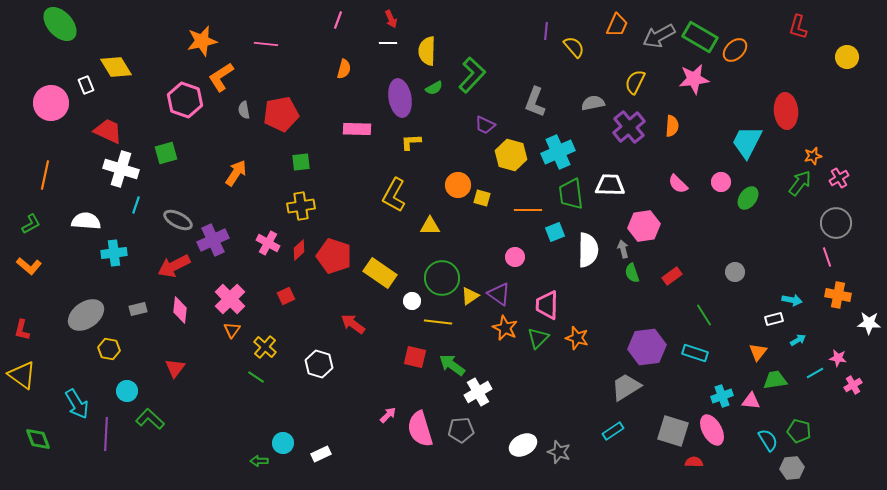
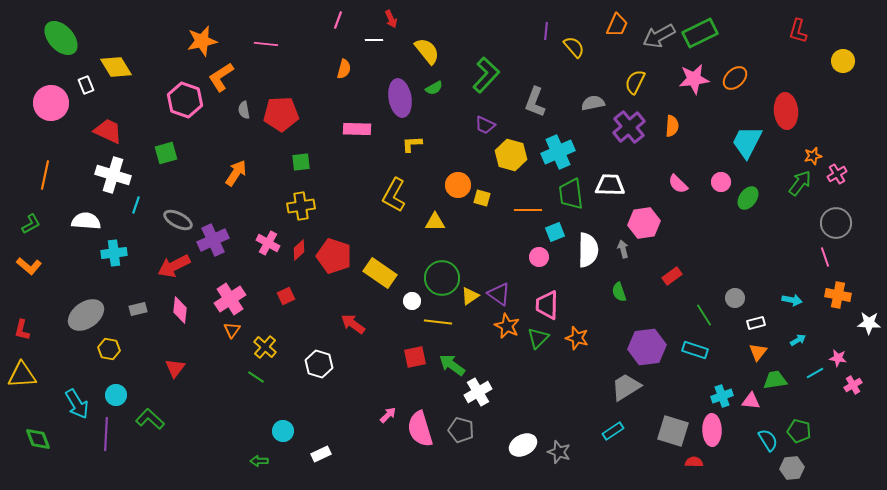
green ellipse at (60, 24): moved 1 px right, 14 px down
red L-shape at (798, 27): moved 4 px down
green rectangle at (700, 37): moved 4 px up; rotated 56 degrees counterclockwise
white line at (388, 43): moved 14 px left, 3 px up
orange ellipse at (735, 50): moved 28 px down
yellow semicircle at (427, 51): rotated 140 degrees clockwise
yellow circle at (847, 57): moved 4 px left, 4 px down
green L-shape at (472, 75): moved 14 px right
red pentagon at (281, 114): rotated 8 degrees clockwise
yellow L-shape at (411, 142): moved 1 px right, 2 px down
white cross at (121, 169): moved 8 px left, 6 px down
pink cross at (839, 178): moved 2 px left, 4 px up
yellow triangle at (430, 226): moved 5 px right, 4 px up
pink hexagon at (644, 226): moved 3 px up
pink circle at (515, 257): moved 24 px right
pink line at (827, 257): moved 2 px left
gray circle at (735, 272): moved 26 px down
green semicircle at (632, 273): moved 13 px left, 19 px down
pink cross at (230, 299): rotated 12 degrees clockwise
white rectangle at (774, 319): moved 18 px left, 4 px down
orange star at (505, 328): moved 2 px right, 2 px up
cyan rectangle at (695, 353): moved 3 px up
red square at (415, 357): rotated 25 degrees counterclockwise
yellow triangle at (22, 375): rotated 40 degrees counterclockwise
cyan circle at (127, 391): moved 11 px left, 4 px down
gray pentagon at (461, 430): rotated 20 degrees clockwise
pink ellipse at (712, 430): rotated 28 degrees clockwise
cyan circle at (283, 443): moved 12 px up
